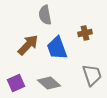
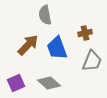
gray trapezoid: moved 14 px up; rotated 40 degrees clockwise
